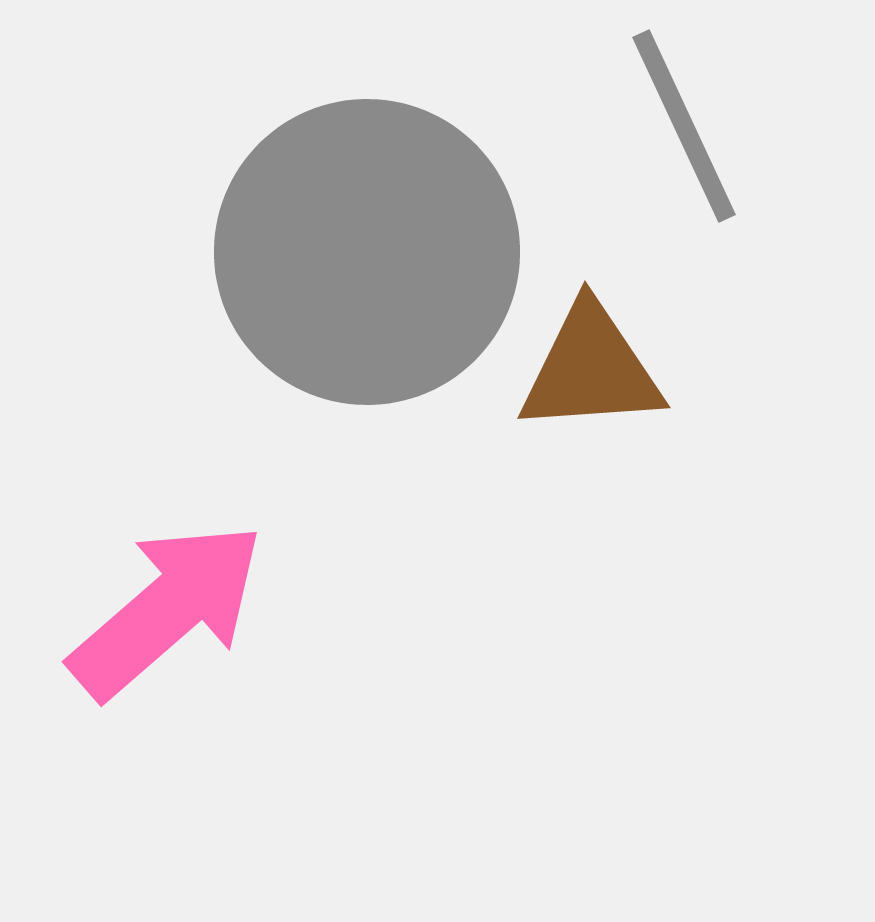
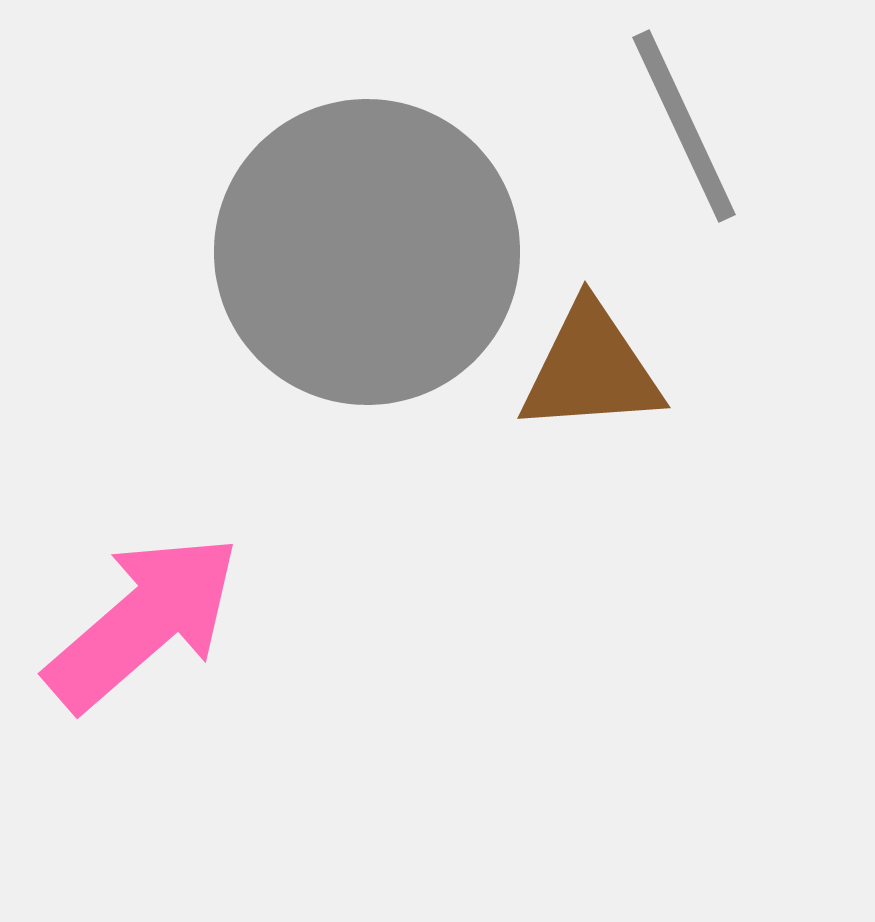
pink arrow: moved 24 px left, 12 px down
